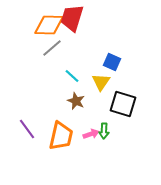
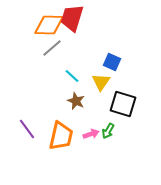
green arrow: moved 4 px right; rotated 28 degrees clockwise
